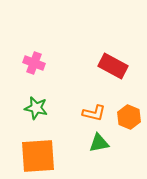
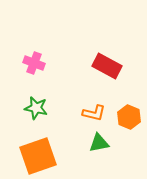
red rectangle: moved 6 px left
orange square: rotated 15 degrees counterclockwise
